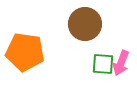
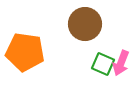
green square: rotated 20 degrees clockwise
